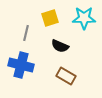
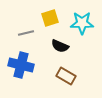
cyan star: moved 2 px left, 5 px down
gray line: rotated 63 degrees clockwise
